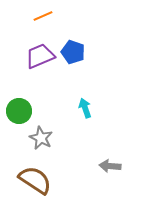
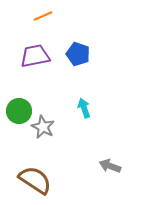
blue pentagon: moved 5 px right, 2 px down
purple trapezoid: moved 5 px left; rotated 12 degrees clockwise
cyan arrow: moved 1 px left
gray star: moved 2 px right, 11 px up
gray arrow: rotated 15 degrees clockwise
